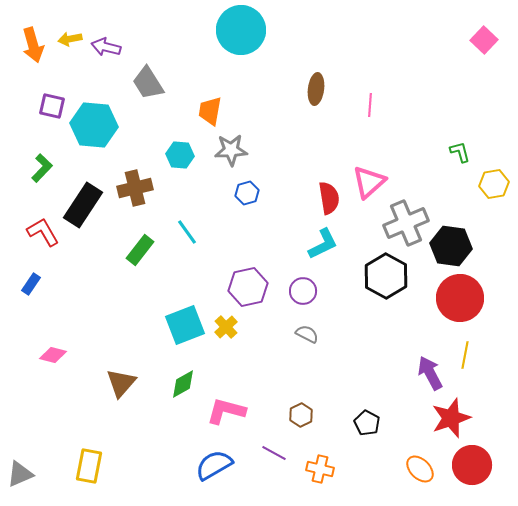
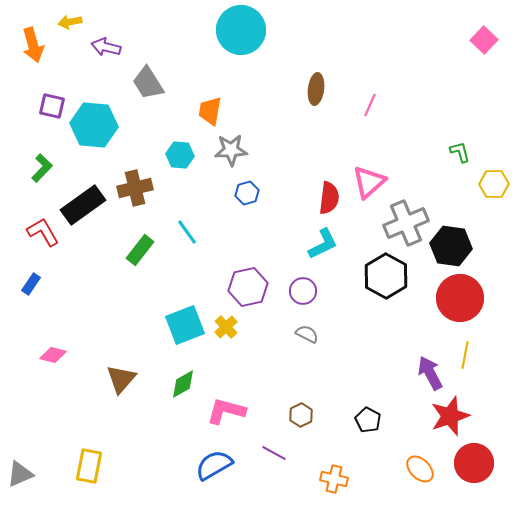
yellow arrow at (70, 39): moved 17 px up
pink line at (370, 105): rotated 20 degrees clockwise
yellow hexagon at (494, 184): rotated 8 degrees clockwise
red semicircle at (329, 198): rotated 16 degrees clockwise
black rectangle at (83, 205): rotated 21 degrees clockwise
brown triangle at (121, 383): moved 4 px up
red star at (451, 418): moved 1 px left, 2 px up
black pentagon at (367, 423): moved 1 px right, 3 px up
red circle at (472, 465): moved 2 px right, 2 px up
orange cross at (320, 469): moved 14 px right, 10 px down
